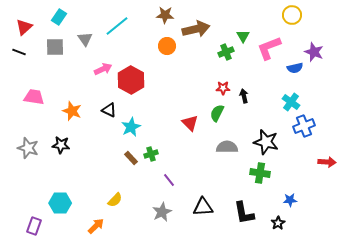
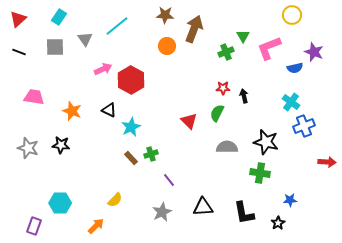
red triangle at (24, 27): moved 6 px left, 8 px up
brown arrow at (196, 29): moved 2 px left; rotated 56 degrees counterclockwise
red triangle at (190, 123): moved 1 px left, 2 px up
